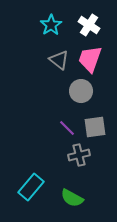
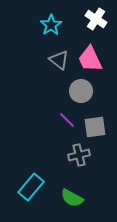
white cross: moved 7 px right, 6 px up
pink trapezoid: rotated 44 degrees counterclockwise
purple line: moved 8 px up
